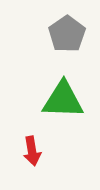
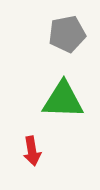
gray pentagon: rotated 24 degrees clockwise
